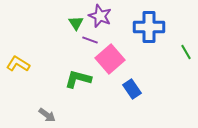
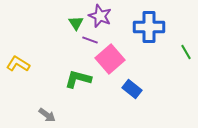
blue rectangle: rotated 18 degrees counterclockwise
